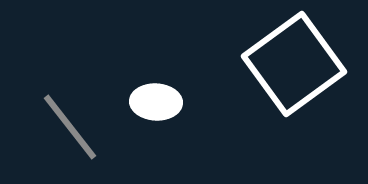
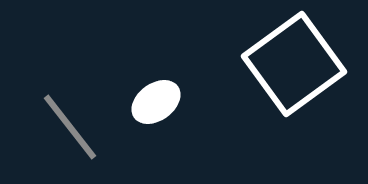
white ellipse: rotated 39 degrees counterclockwise
